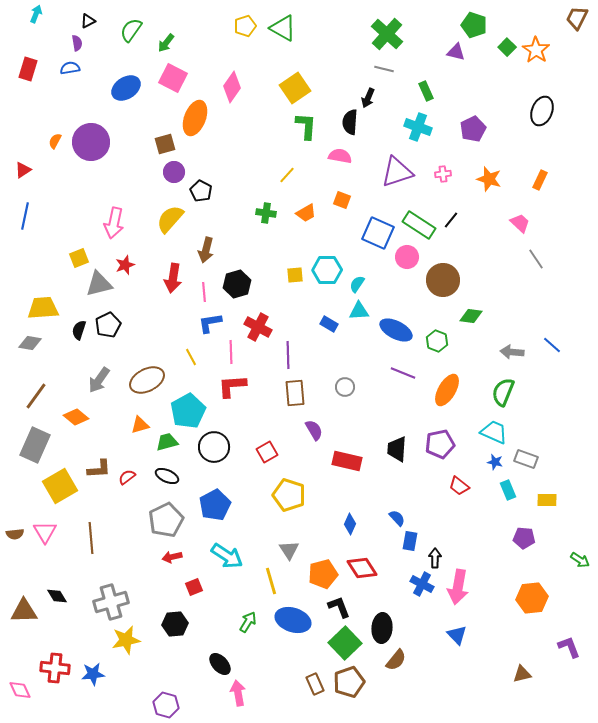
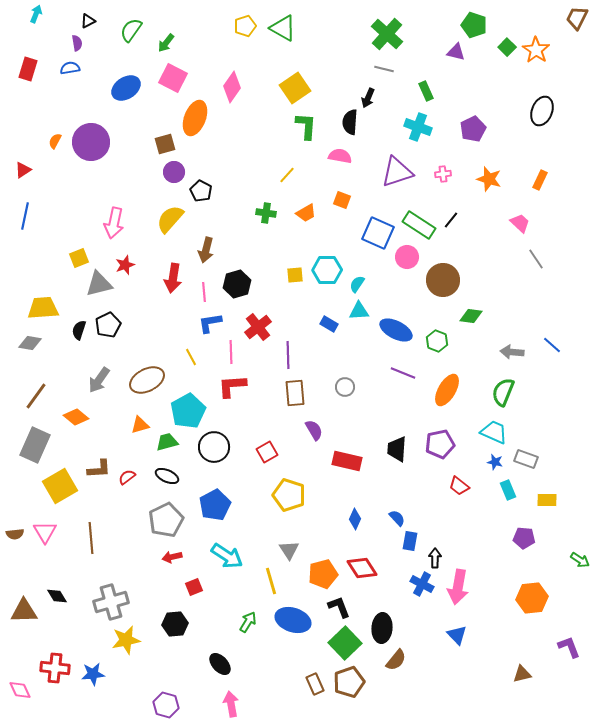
red cross at (258, 327): rotated 24 degrees clockwise
blue diamond at (350, 524): moved 5 px right, 5 px up
pink arrow at (238, 693): moved 7 px left, 11 px down
